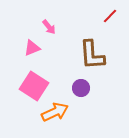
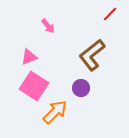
red line: moved 2 px up
pink arrow: moved 1 px left, 1 px up
pink triangle: moved 3 px left, 9 px down
brown L-shape: rotated 56 degrees clockwise
orange arrow: rotated 20 degrees counterclockwise
